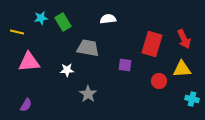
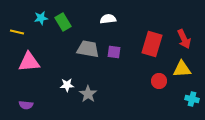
gray trapezoid: moved 1 px down
purple square: moved 11 px left, 13 px up
white star: moved 15 px down
purple semicircle: rotated 64 degrees clockwise
